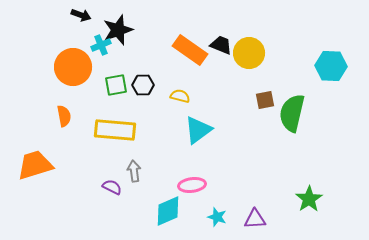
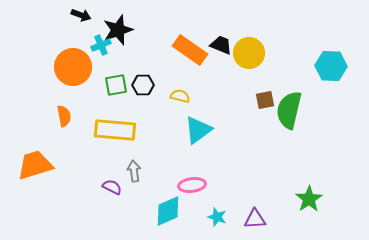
green semicircle: moved 3 px left, 3 px up
